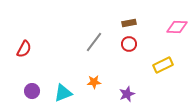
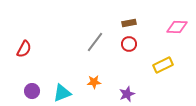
gray line: moved 1 px right
cyan triangle: moved 1 px left
